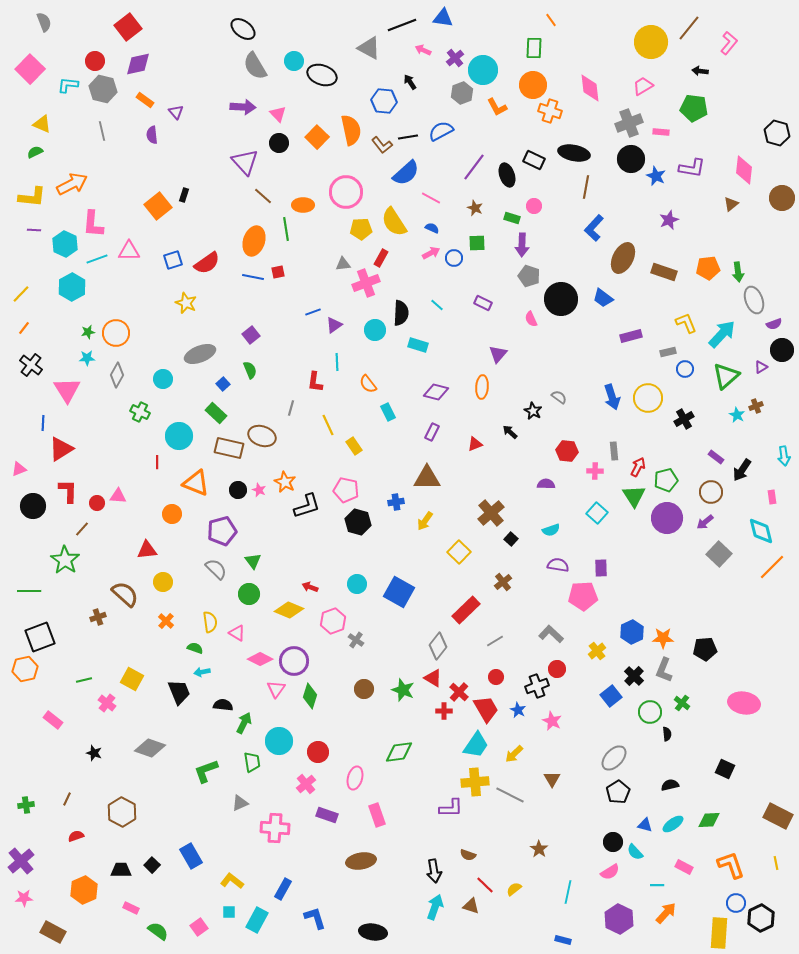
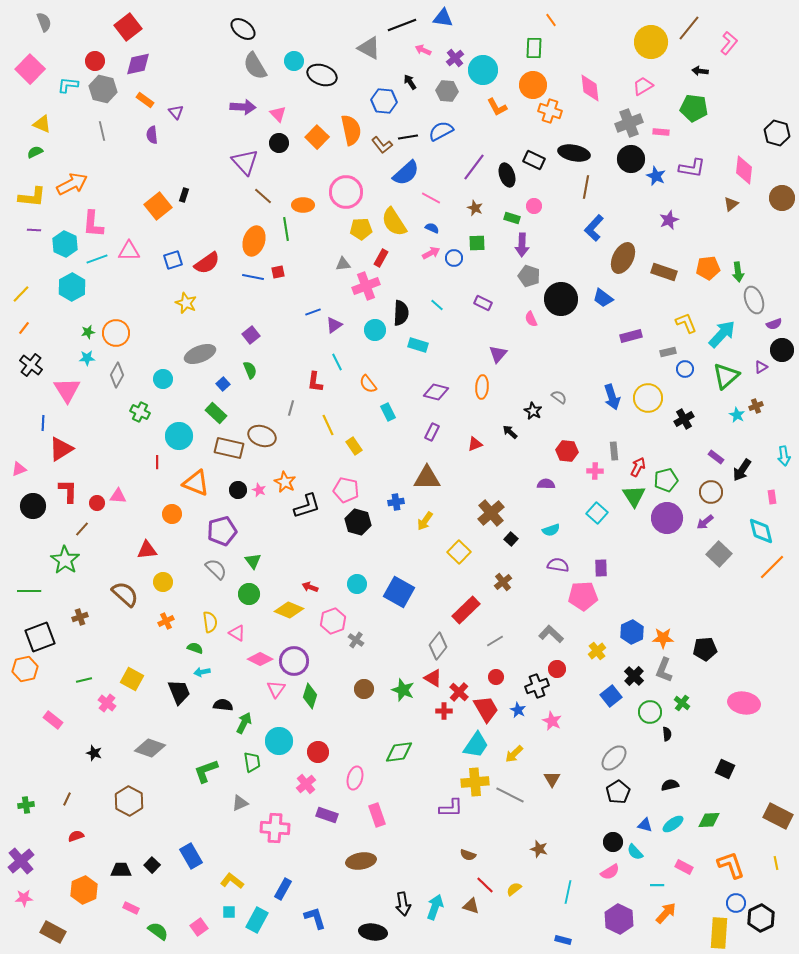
gray hexagon at (462, 93): moved 15 px left, 2 px up; rotated 25 degrees clockwise
pink cross at (366, 283): moved 3 px down
cyan line at (337, 362): rotated 24 degrees counterclockwise
brown cross at (98, 617): moved 18 px left
orange cross at (166, 621): rotated 21 degrees clockwise
brown hexagon at (122, 812): moved 7 px right, 11 px up
brown star at (539, 849): rotated 18 degrees counterclockwise
black arrow at (434, 871): moved 31 px left, 33 px down
